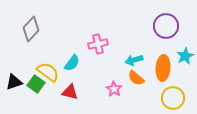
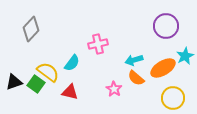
orange ellipse: rotated 55 degrees clockwise
